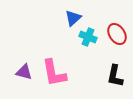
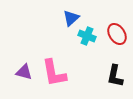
blue triangle: moved 2 px left
cyan cross: moved 1 px left, 1 px up
